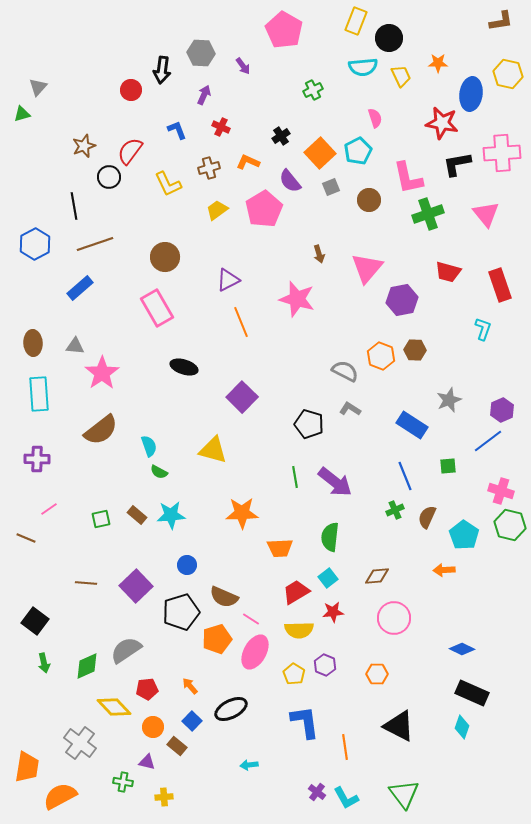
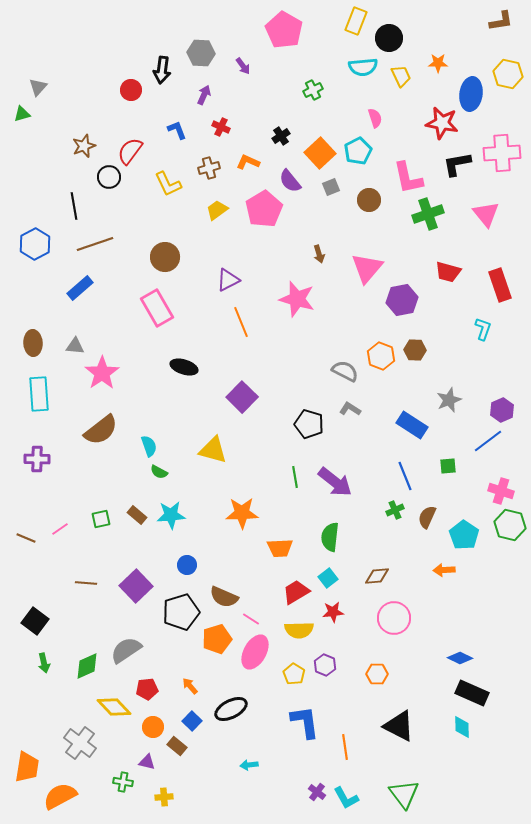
pink line at (49, 509): moved 11 px right, 20 px down
blue diamond at (462, 649): moved 2 px left, 9 px down
cyan diamond at (462, 727): rotated 20 degrees counterclockwise
